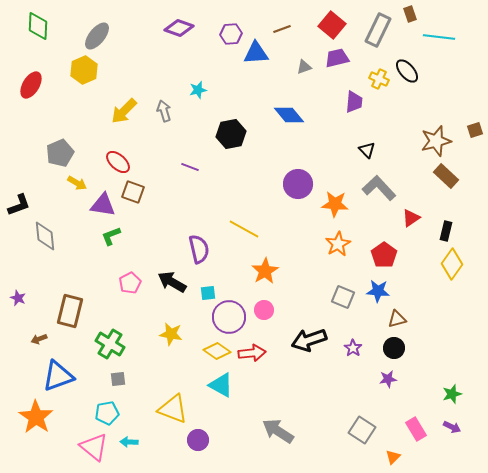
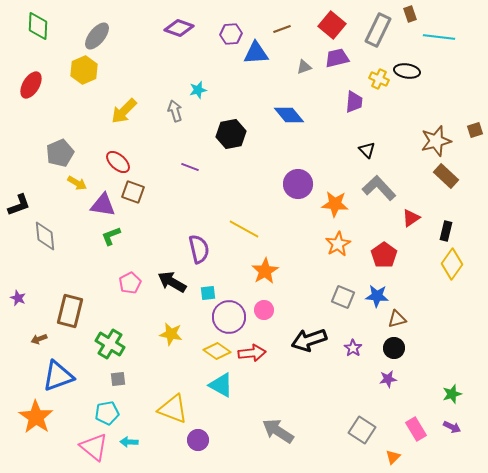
black ellipse at (407, 71): rotated 40 degrees counterclockwise
gray arrow at (164, 111): moved 11 px right
blue star at (378, 291): moved 1 px left, 5 px down
